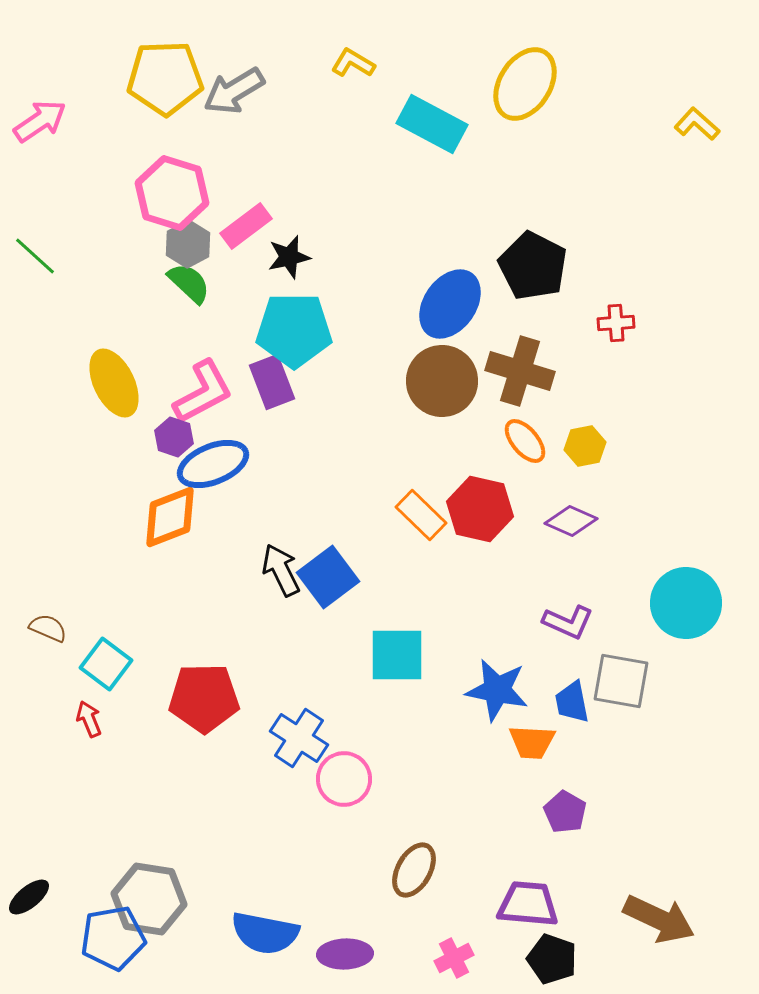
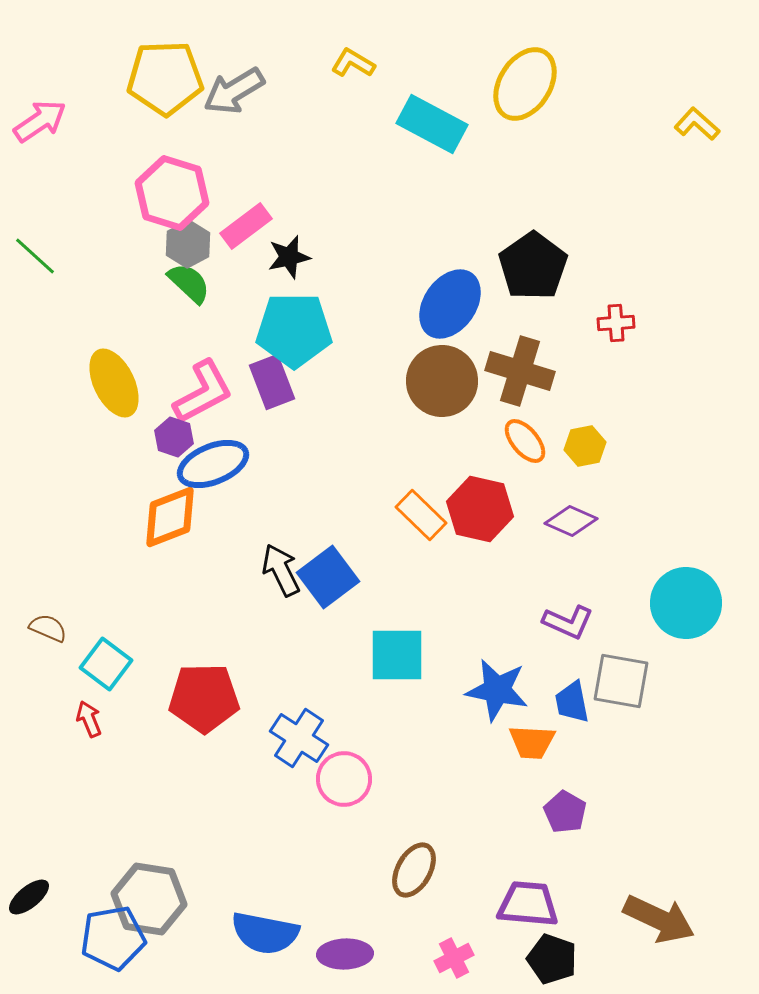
black pentagon at (533, 266): rotated 10 degrees clockwise
